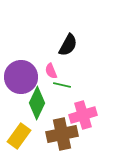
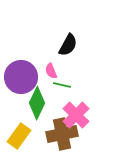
pink cross: moved 7 px left; rotated 28 degrees counterclockwise
